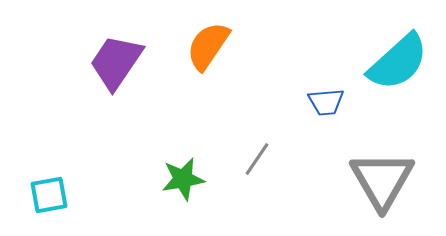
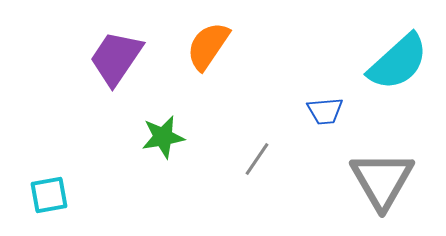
purple trapezoid: moved 4 px up
blue trapezoid: moved 1 px left, 9 px down
green star: moved 20 px left, 42 px up
